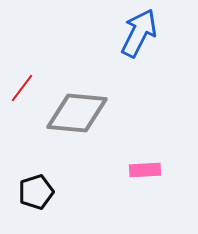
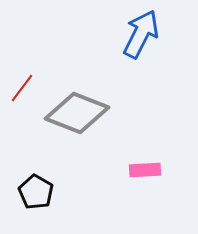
blue arrow: moved 2 px right, 1 px down
gray diamond: rotated 16 degrees clockwise
black pentagon: rotated 24 degrees counterclockwise
